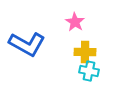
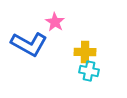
pink star: moved 20 px left
blue L-shape: moved 2 px right
